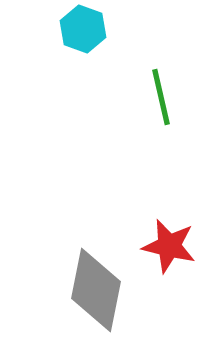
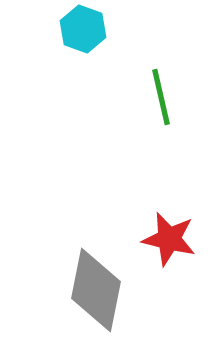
red star: moved 7 px up
